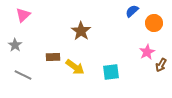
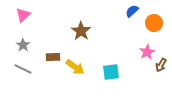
gray star: moved 8 px right
gray line: moved 6 px up
